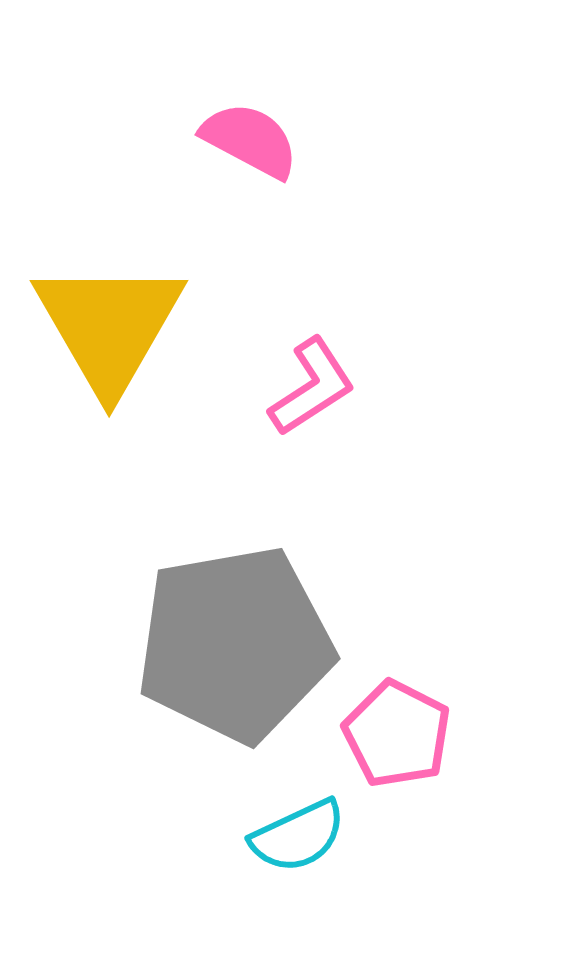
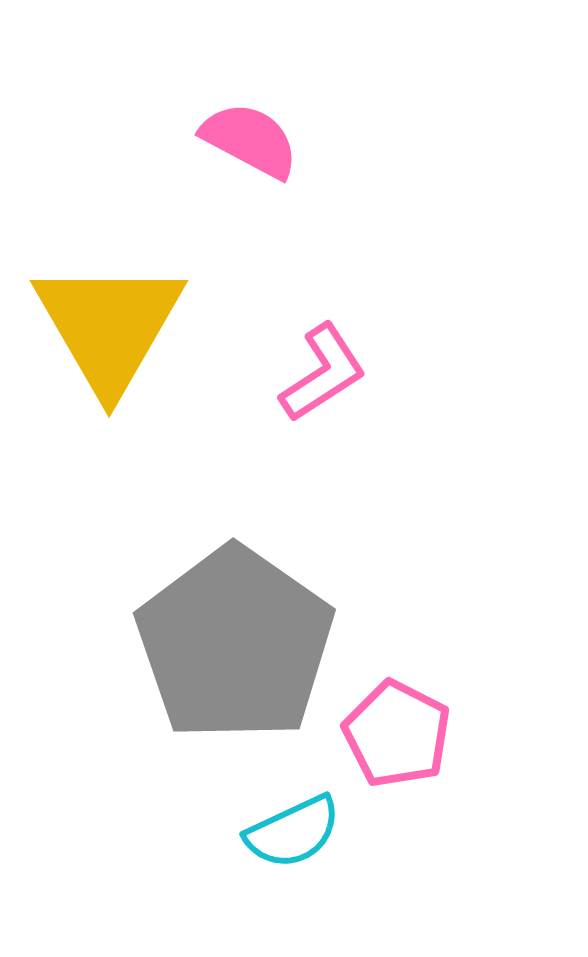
pink L-shape: moved 11 px right, 14 px up
gray pentagon: rotated 27 degrees counterclockwise
cyan semicircle: moved 5 px left, 4 px up
